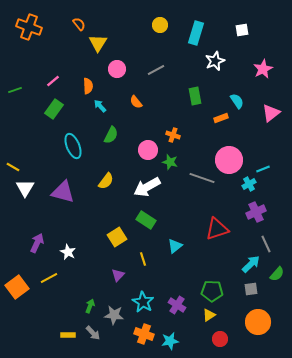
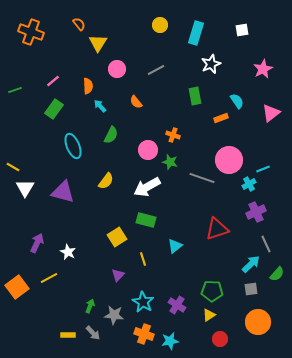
orange cross at (29, 27): moved 2 px right, 5 px down
white star at (215, 61): moved 4 px left, 3 px down
green rectangle at (146, 220): rotated 18 degrees counterclockwise
